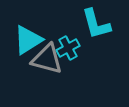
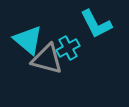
cyan L-shape: rotated 12 degrees counterclockwise
cyan triangle: rotated 48 degrees counterclockwise
